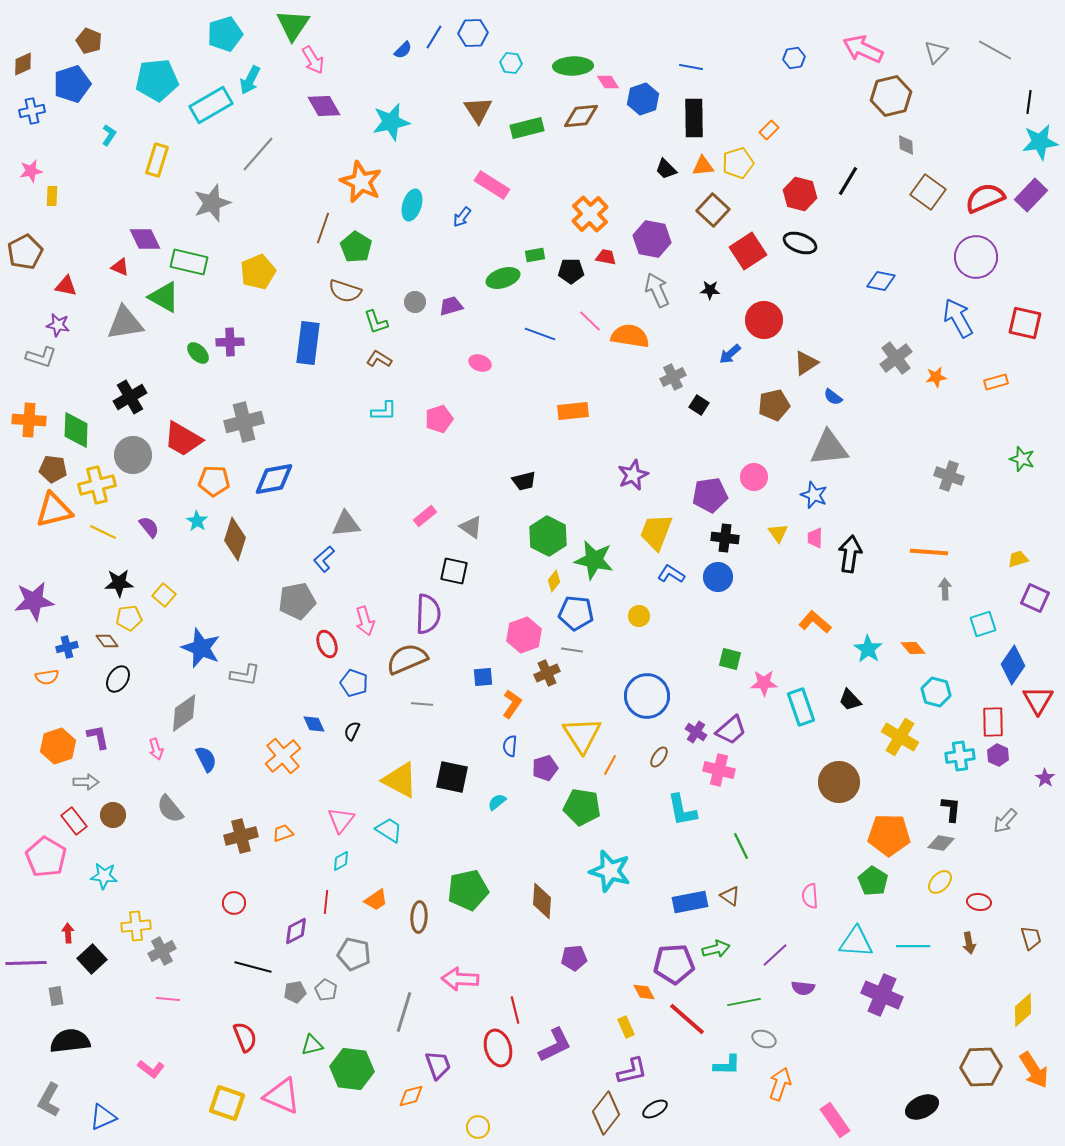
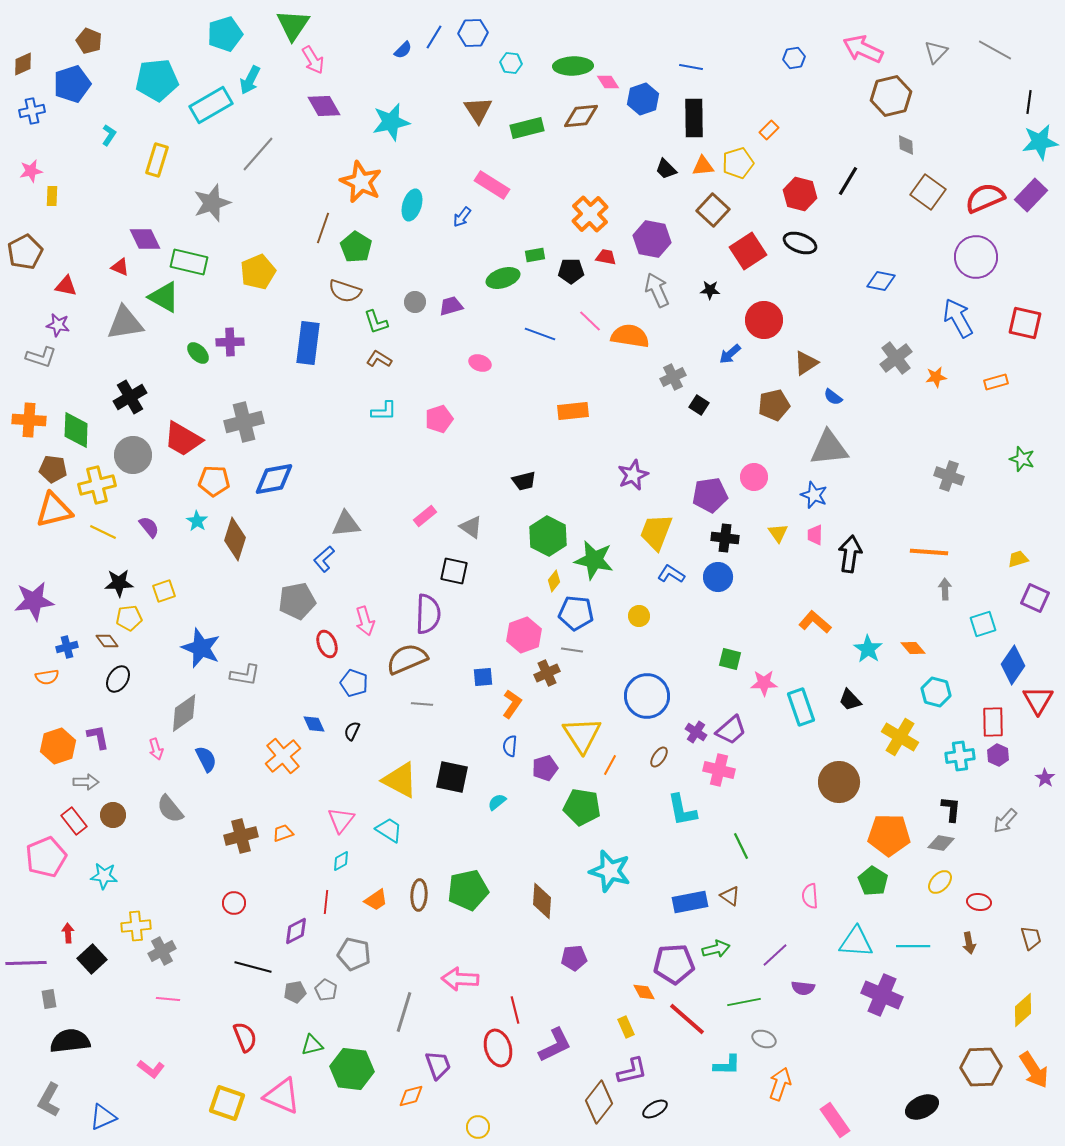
pink trapezoid at (815, 538): moved 3 px up
yellow square at (164, 595): moved 4 px up; rotated 30 degrees clockwise
pink pentagon at (46, 857): rotated 18 degrees clockwise
brown ellipse at (419, 917): moved 22 px up
gray rectangle at (56, 996): moved 7 px left, 3 px down
brown diamond at (606, 1113): moved 7 px left, 11 px up
